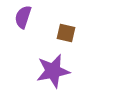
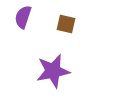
brown square: moved 9 px up
